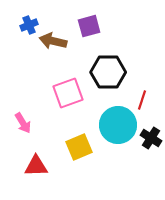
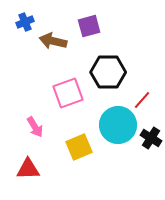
blue cross: moved 4 px left, 3 px up
red line: rotated 24 degrees clockwise
pink arrow: moved 12 px right, 4 px down
red triangle: moved 8 px left, 3 px down
